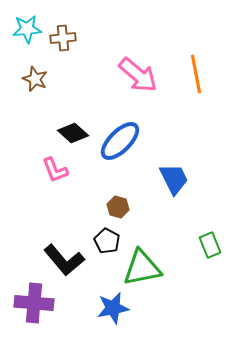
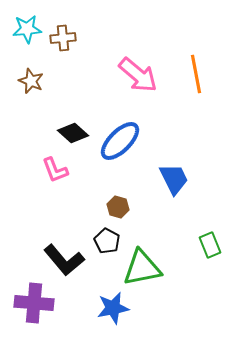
brown star: moved 4 px left, 2 px down
